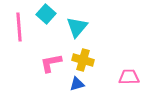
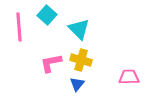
cyan square: moved 1 px right, 1 px down
cyan triangle: moved 2 px right, 2 px down; rotated 25 degrees counterclockwise
yellow cross: moved 2 px left
blue triangle: rotated 35 degrees counterclockwise
